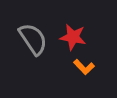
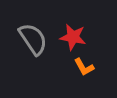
orange L-shape: rotated 15 degrees clockwise
